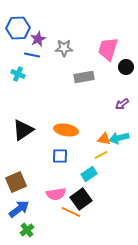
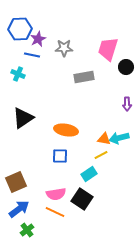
blue hexagon: moved 2 px right, 1 px down
purple arrow: moved 5 px right; rotated 56 degrees counterclockwise
black triangle: moved 12 px up
black square: moved 1 px right; rotated 20 degrees counterclockwise
orange line: moved 16 px left
